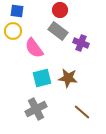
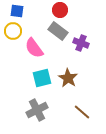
brown star: rotated 24 degrees clockwise
gray cross: moved 1 px right, 1 px down
